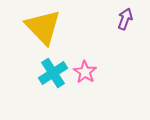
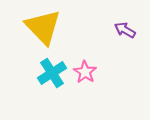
purple arrow: moved 11 px down; rotated 80 degrees counterclockwise
cyan cross: moved 1 px left
